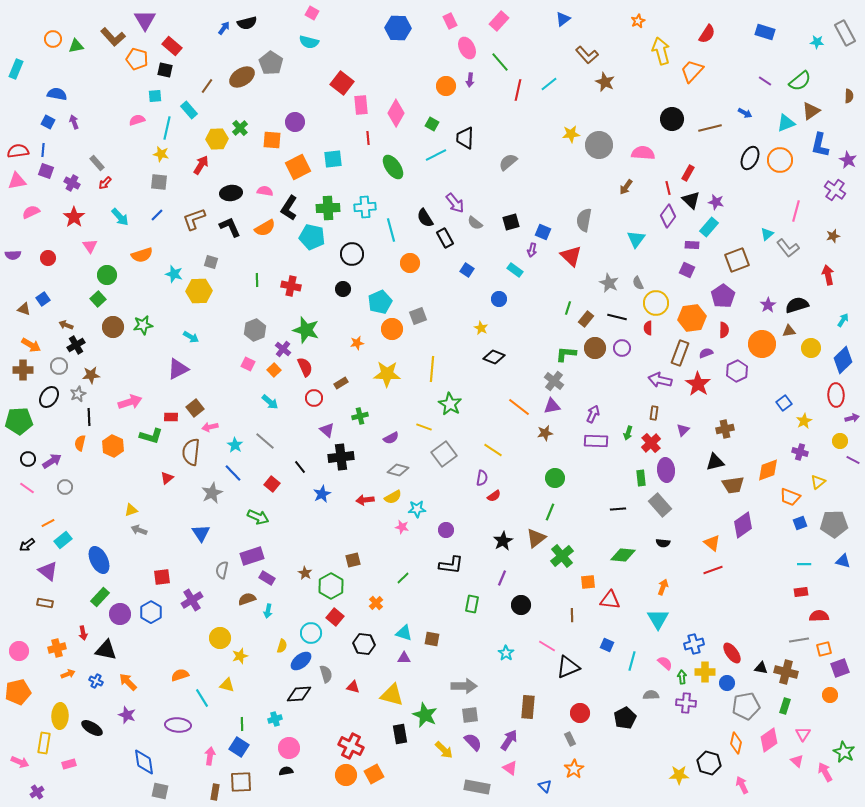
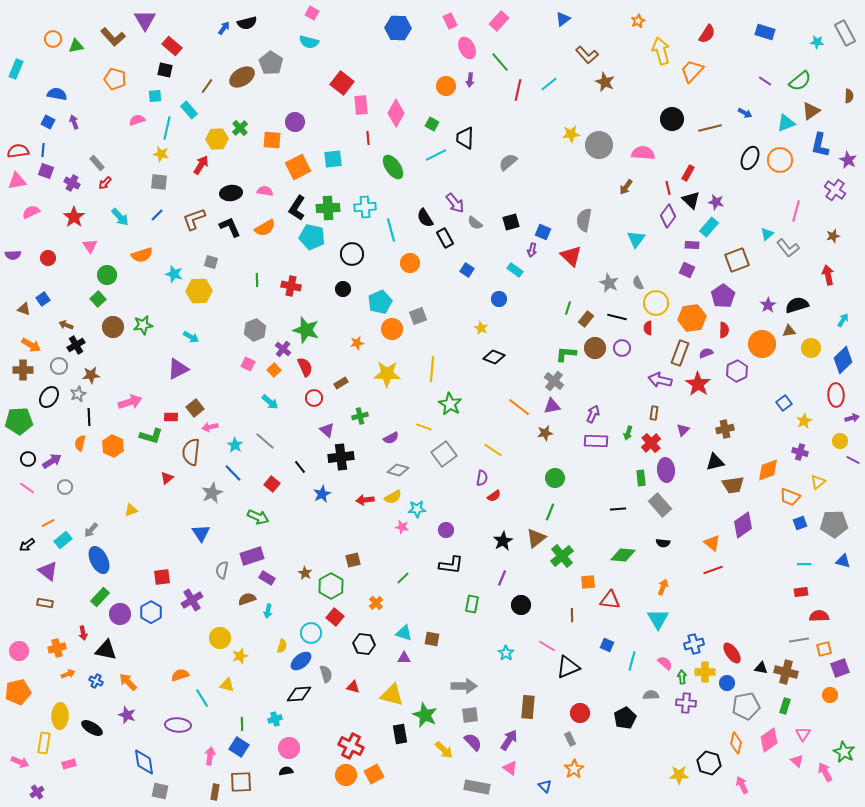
orange pentagon at (137, 59): moved 22 px left, 20 px down
black L-shape at (289, 208): moved 8 px right
gray arrow at (139, 530): moved 48 px left; rotated 70 degrees counterclockwise
